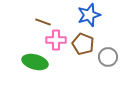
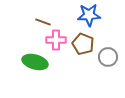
blue star: rotated 15 degrees clockwise
